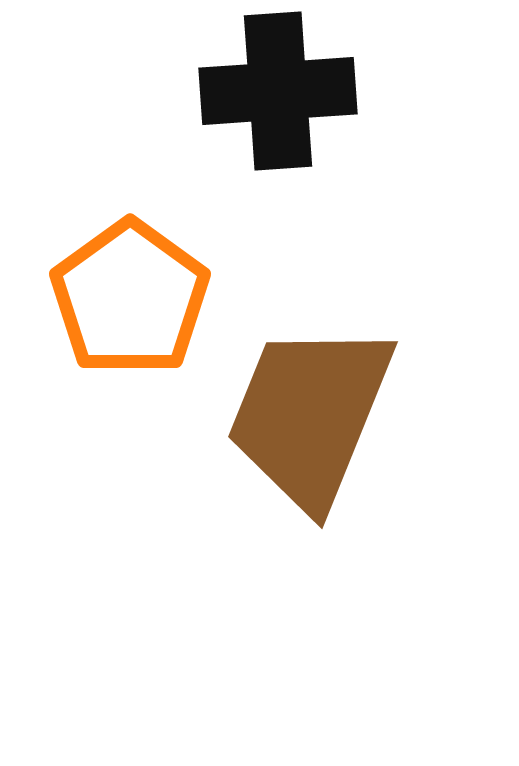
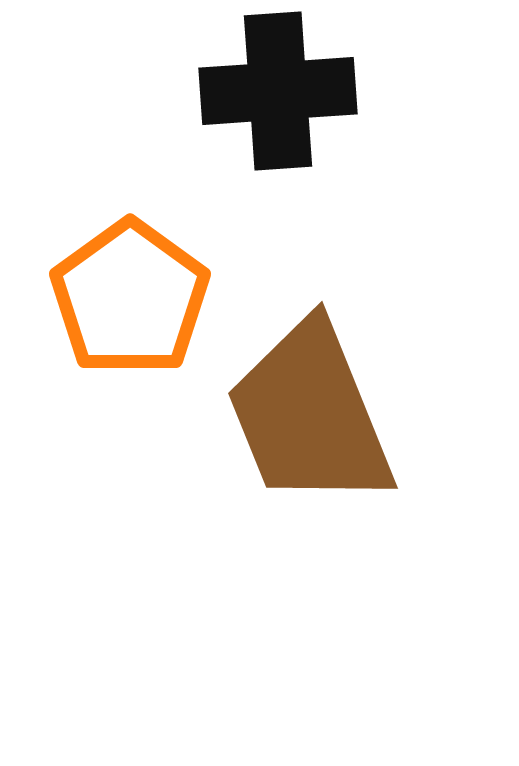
brown trapezoid: rotated 44 degrees counterclockwise
